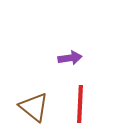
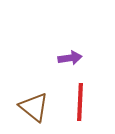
red line: moved 2 px up
